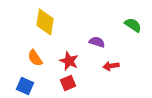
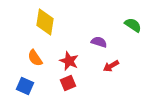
purple semicircle: moved 2 px right
red arrow: rotated 21 degrees counterclockwise
